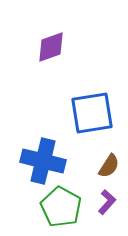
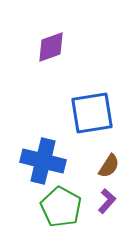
purple L-shape: moved 1 px up
